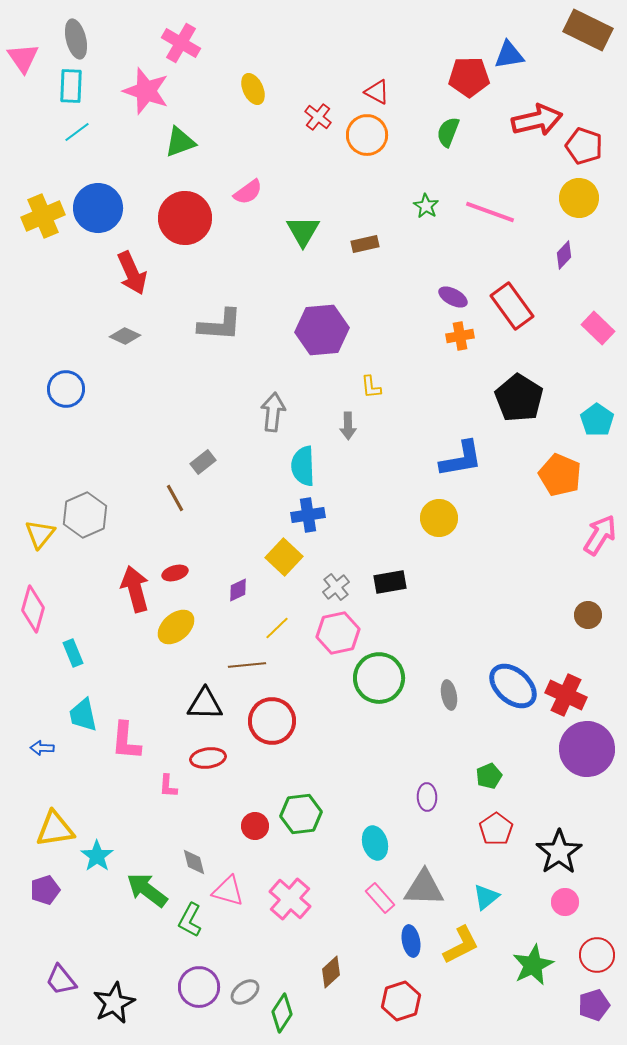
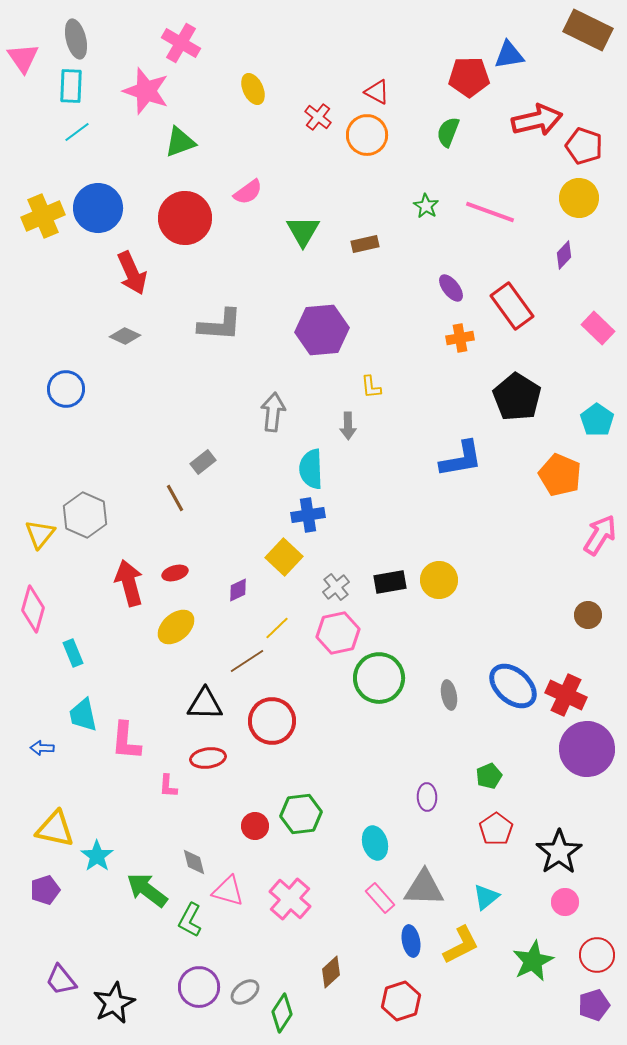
purple ellipse at (453, 297): moved 2 px left, 9 px up; rotated 24 degrees clockwise
orange cross at (460, 336): moved 2 px down
black pentagon at (519, 398): moved 2 px left, 1 px up
cyan semicircle at (303, 466): moved 8 px right, 3 px down
gray hexagon at (85, 515): rotated 12 degrees counterclockwise
yellow circle at (439, 518): moved 62 px down
red arrow at (135, 589): moved 6 px left, 6 px up
brown line at (247, 665): moved 4 px up; rotated 27 degrees counterclockwise
yellow triangle at (55, 829): rotated 21 degrees clockwise
green star at (533, 965): moved 4 px up
